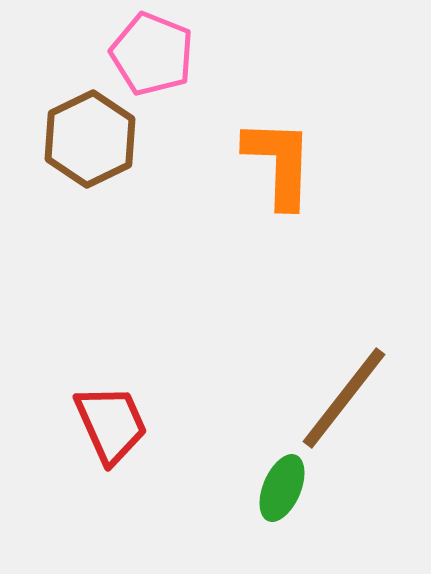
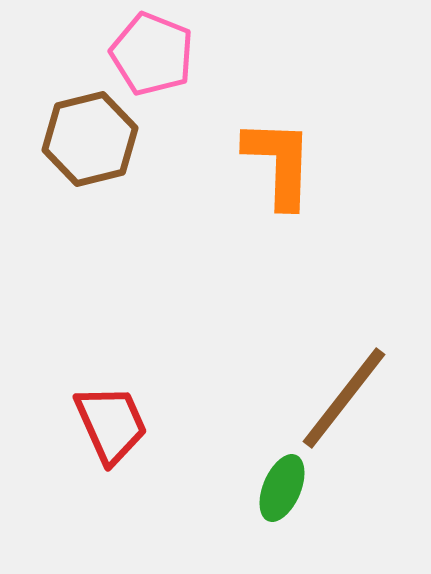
brown hexagon: rotated 12 degrees clockwise
